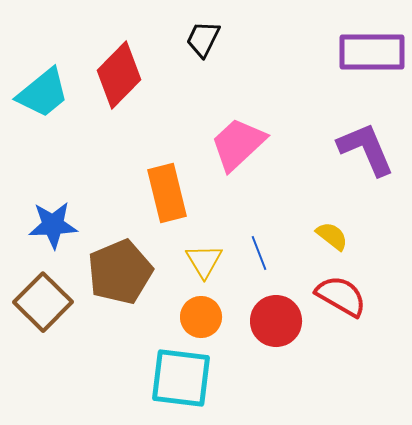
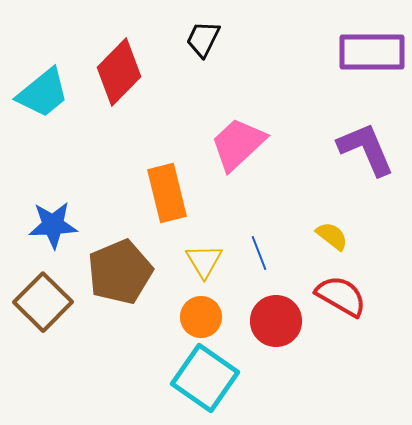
red diamond: moved 3 px up
cyan square: moved 24 px right; rotated 28 degrees clockwise
